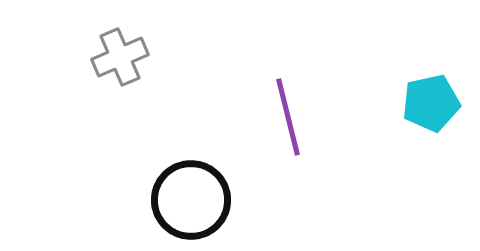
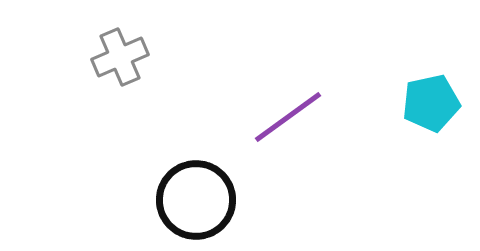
purple line: rotated 68 degrees clockwise
black circle: moved 5 px right
